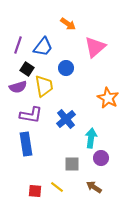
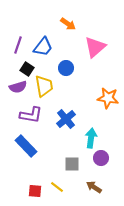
orange star: rotated 20 degrees counterclockwise
blue rectangle: moved 2 px down; rotated 35 degrees counterclockwise
